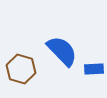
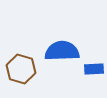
blue semicircle: rotated 48 degrees counterclockwise
